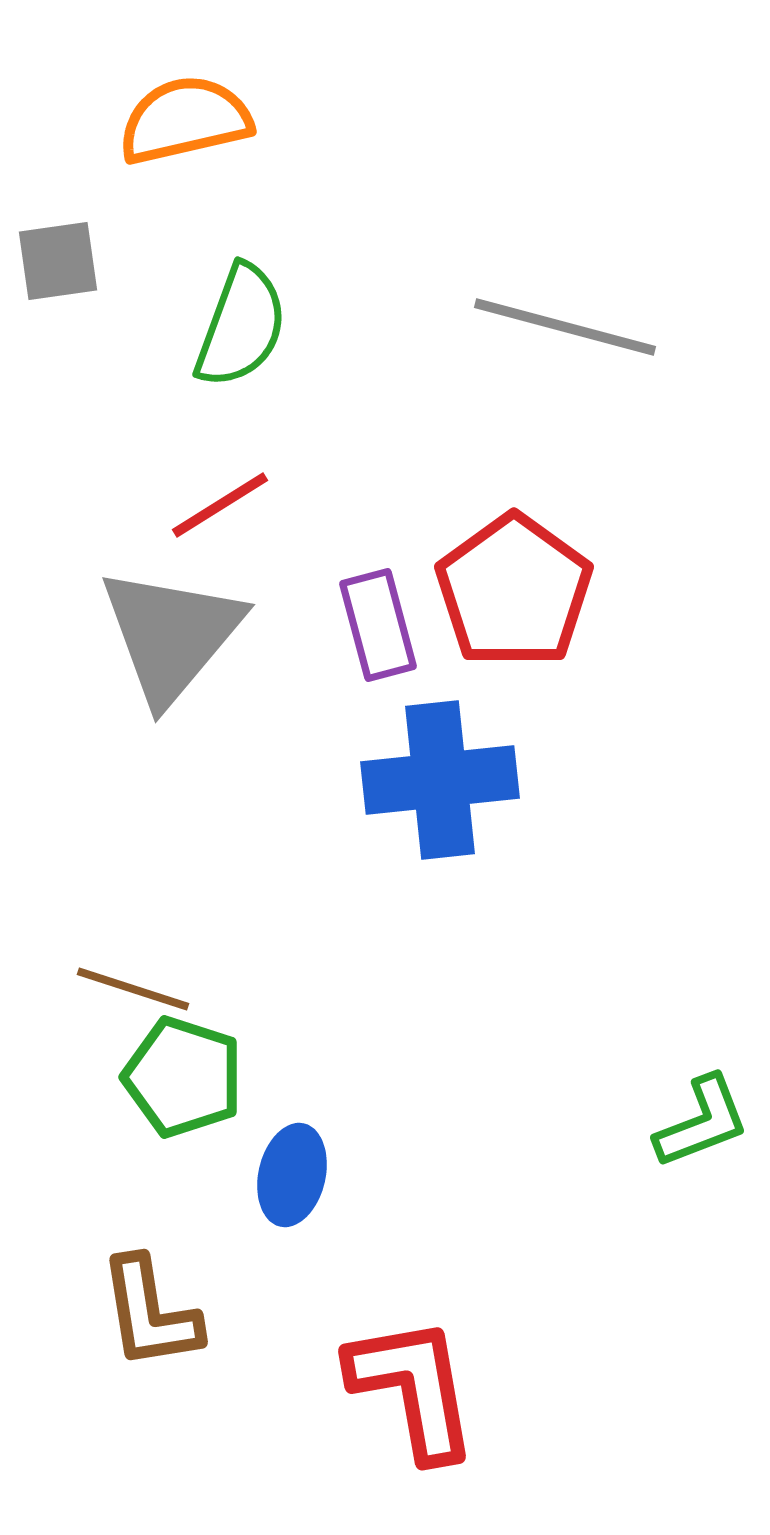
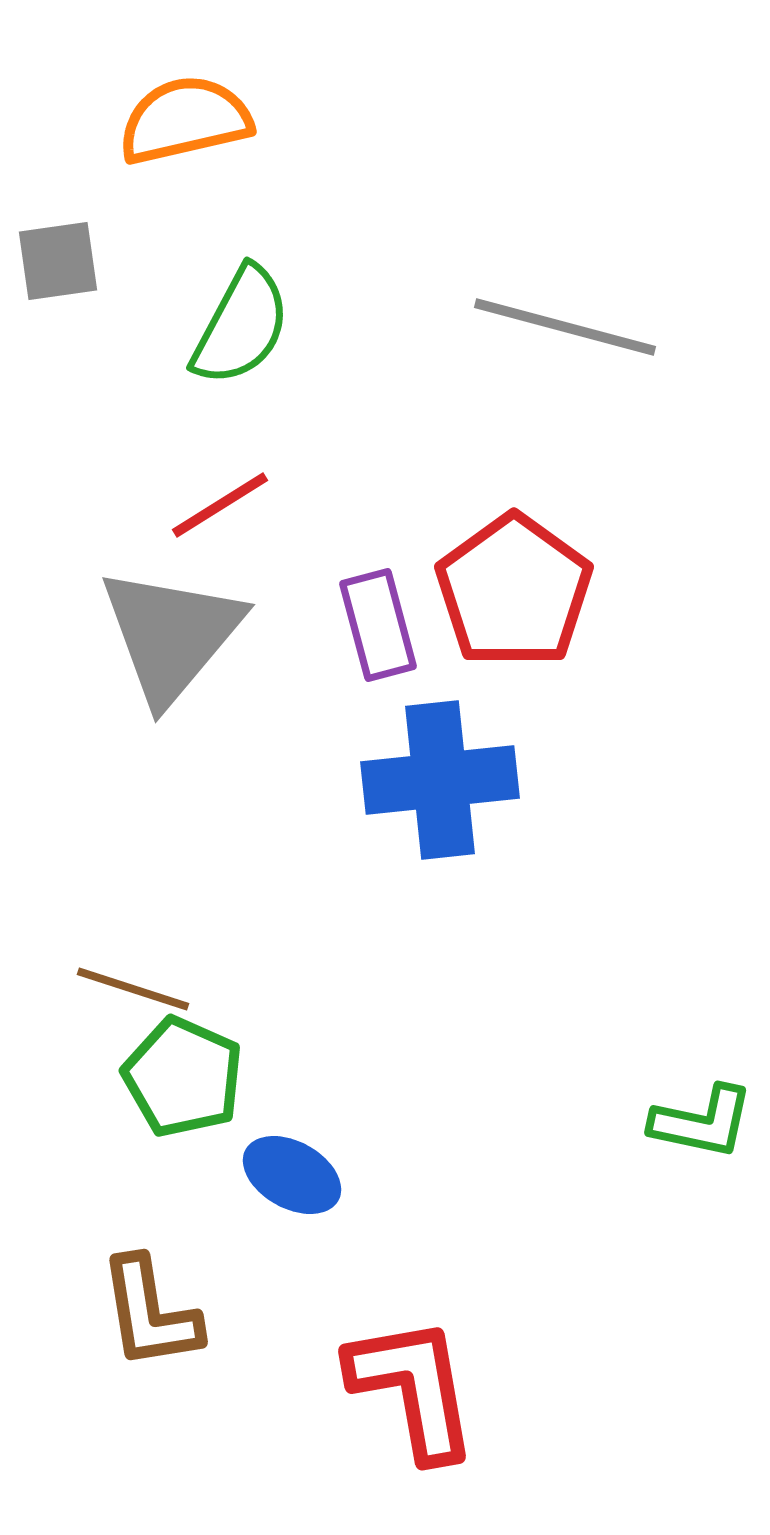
green semicircle: rotated 8 degrees clockwise
green pentagon: rotated 6 degrees clockwise
green L-shape: rotated 33 degrees clockwise
blue ellipse: rotated 74 degrees counterclockwise
